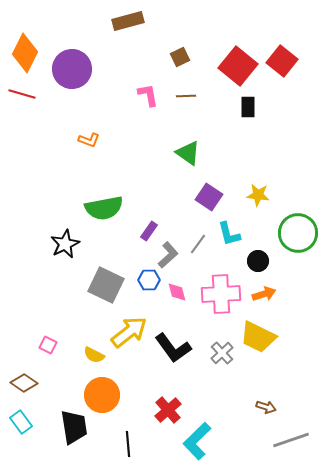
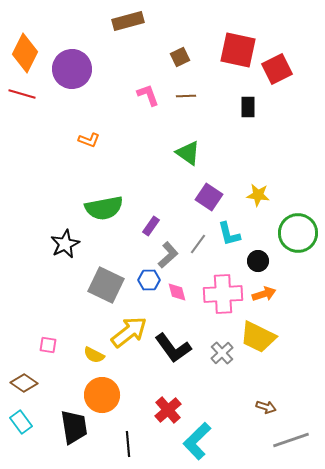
red square at (282, 61): moved 5 px left, 8 px down; rotated 24 degrees clockwise
red square at (238, 66): moved 16 px up; rotated 27 degrees counterclockwise
pink L-shape at (148, 95): rotated 10 degrees counterclockwise
purple rectangle at (149, 231): moved 2 px right, 5 px up
pink cross at (221, 294): moved 2 px right
pink square at (48, 345): rotated 18 degrees counterclockwise
